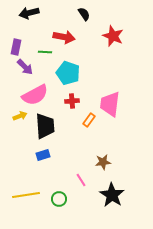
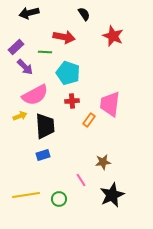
purple rectangle: rotated 35 degrees clockwise
black star: rotated 15 degrees clockwise
